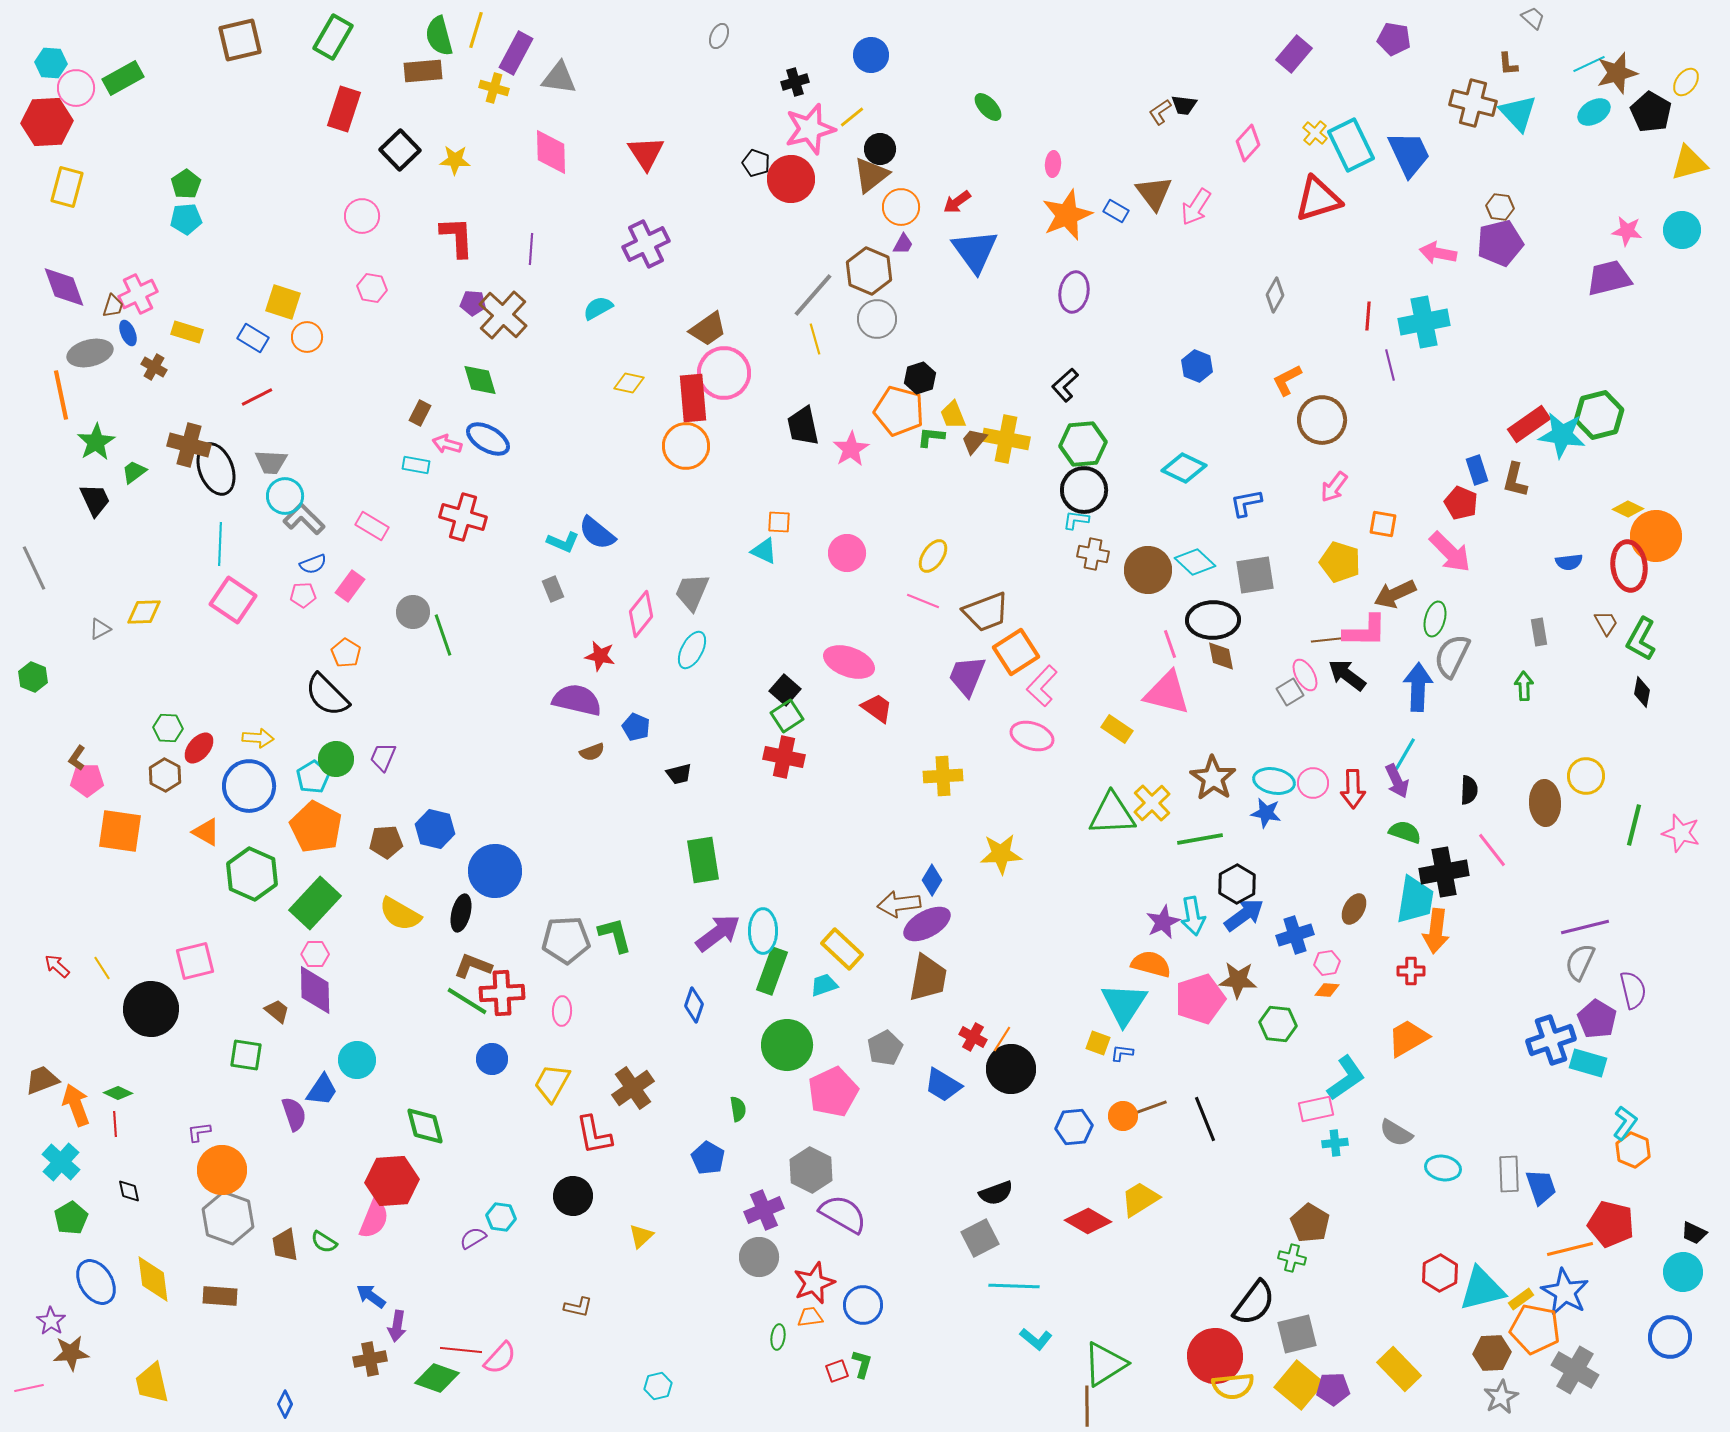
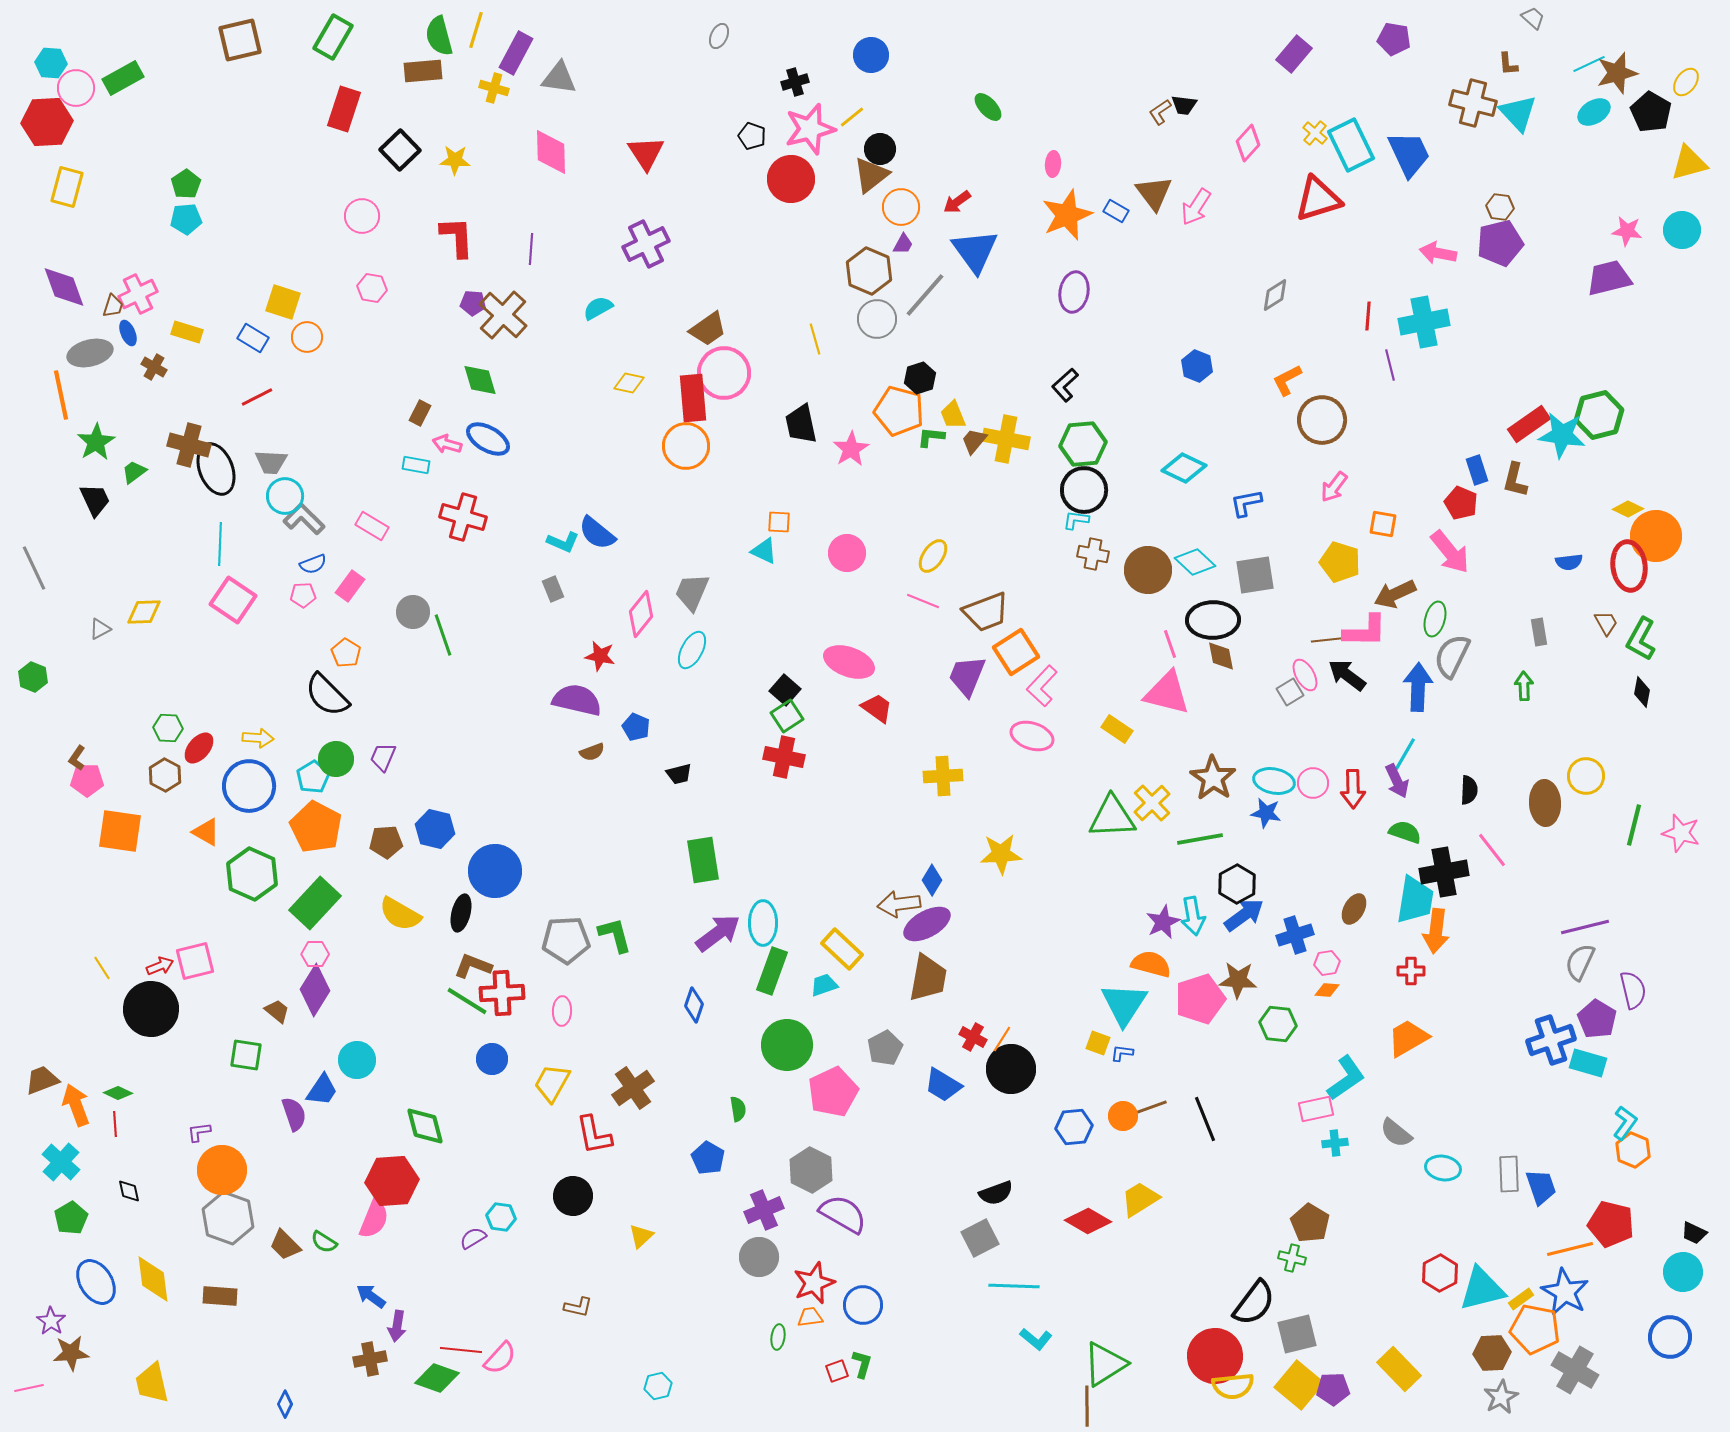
black pentagon at (756, 163): moved 4 px left, 27 px up
gray line at (813, 295): moved 112 px right
gray diamond at (1275, 295): rotated 28 degrees clockwise
black trapezoid at (803, 426): moved 2 px left, 2 px up
pink arrow at (1450, 552): rotated 6 degrees clockwise
green triangle at (1112, 814): moved 3 px down
cyan ellipse at (763, 931): moved 8 px up
red arrow at (57, 966): moved 103 px right; rotated 116 degrees clockwise
purple diamond at (315, 990): rotated 33 degrees clockwise
gray semicircle at (1396, 1133): rotated 8 degrees clockwise
brown trapezoid at (285, 1245): rotated 36 degrees counterclockwise
